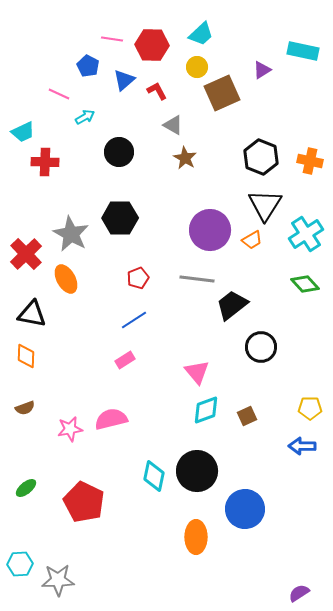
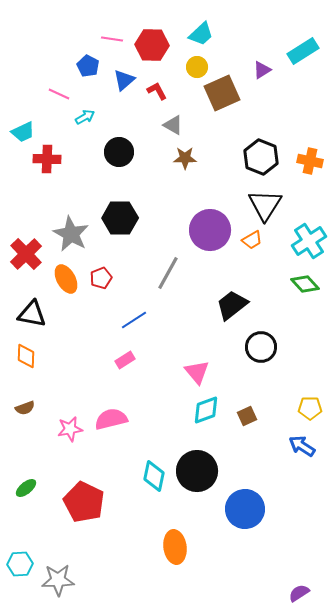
cyan rectangle at (303, 51): rotated 44 degrees counterclockwise
brown star at (185, 158): rotated 30 degrees counterclockwise
red cross at (45, 162): moved 2 px right, 3 px up
cyan cross at (306, 234): moved 3 px right, 7 px down
red pentagon at (138, 278): moved 37 px left
gray line at (197, 279): moved 29 px left, 6 px up; rotated 68 degrees counterclockwise
blue arrow at (302, 446): rotated 32 degrees clockwise
orange ellipse at (196, 537): moved 21 px left, 10 px down; rotated 8 degrees counterclockwise
